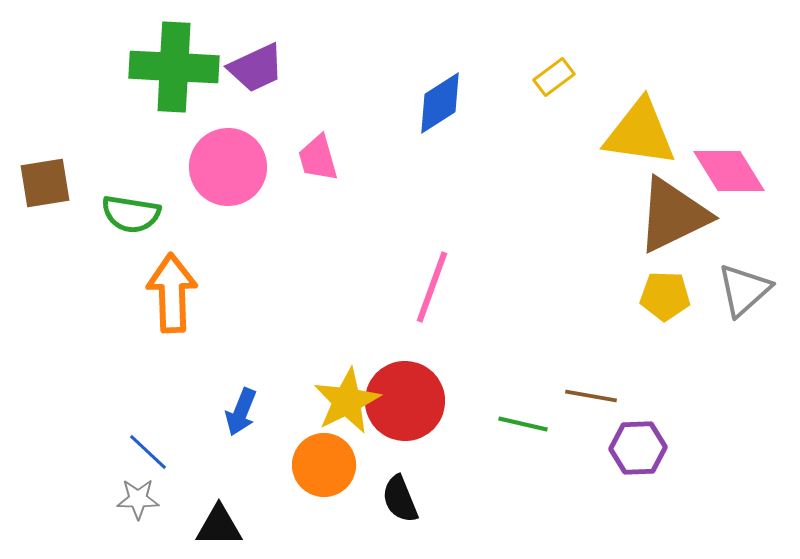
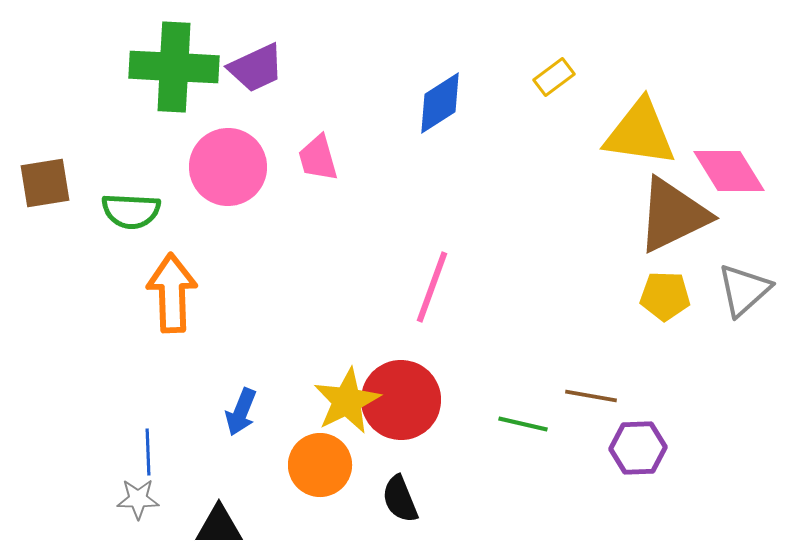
green semicircle: moved 3 px up; rotated 6 degrees counterclockwise
red circle: moved 4 px left, 1 px up
blue line: rotated 45 degrees clockwise
orange circle: moved 4 px left
